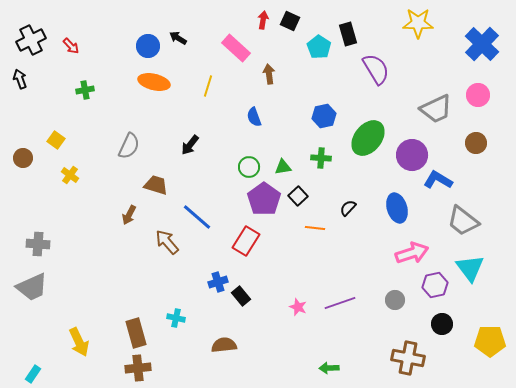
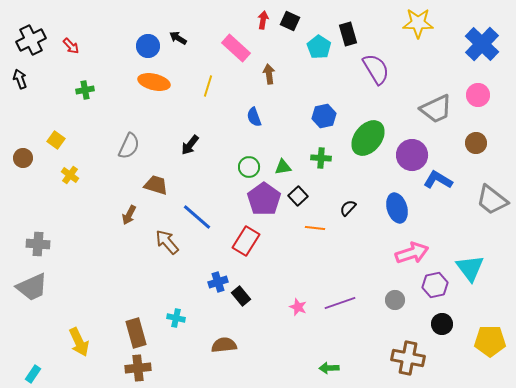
gray trapezoid at (463, 221): moved 29 px right, 21 px up
